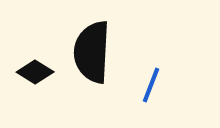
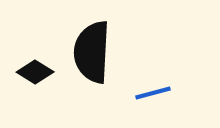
blue line: moved 2 px right, 8 px down; rotated 54 degrees clockwise
